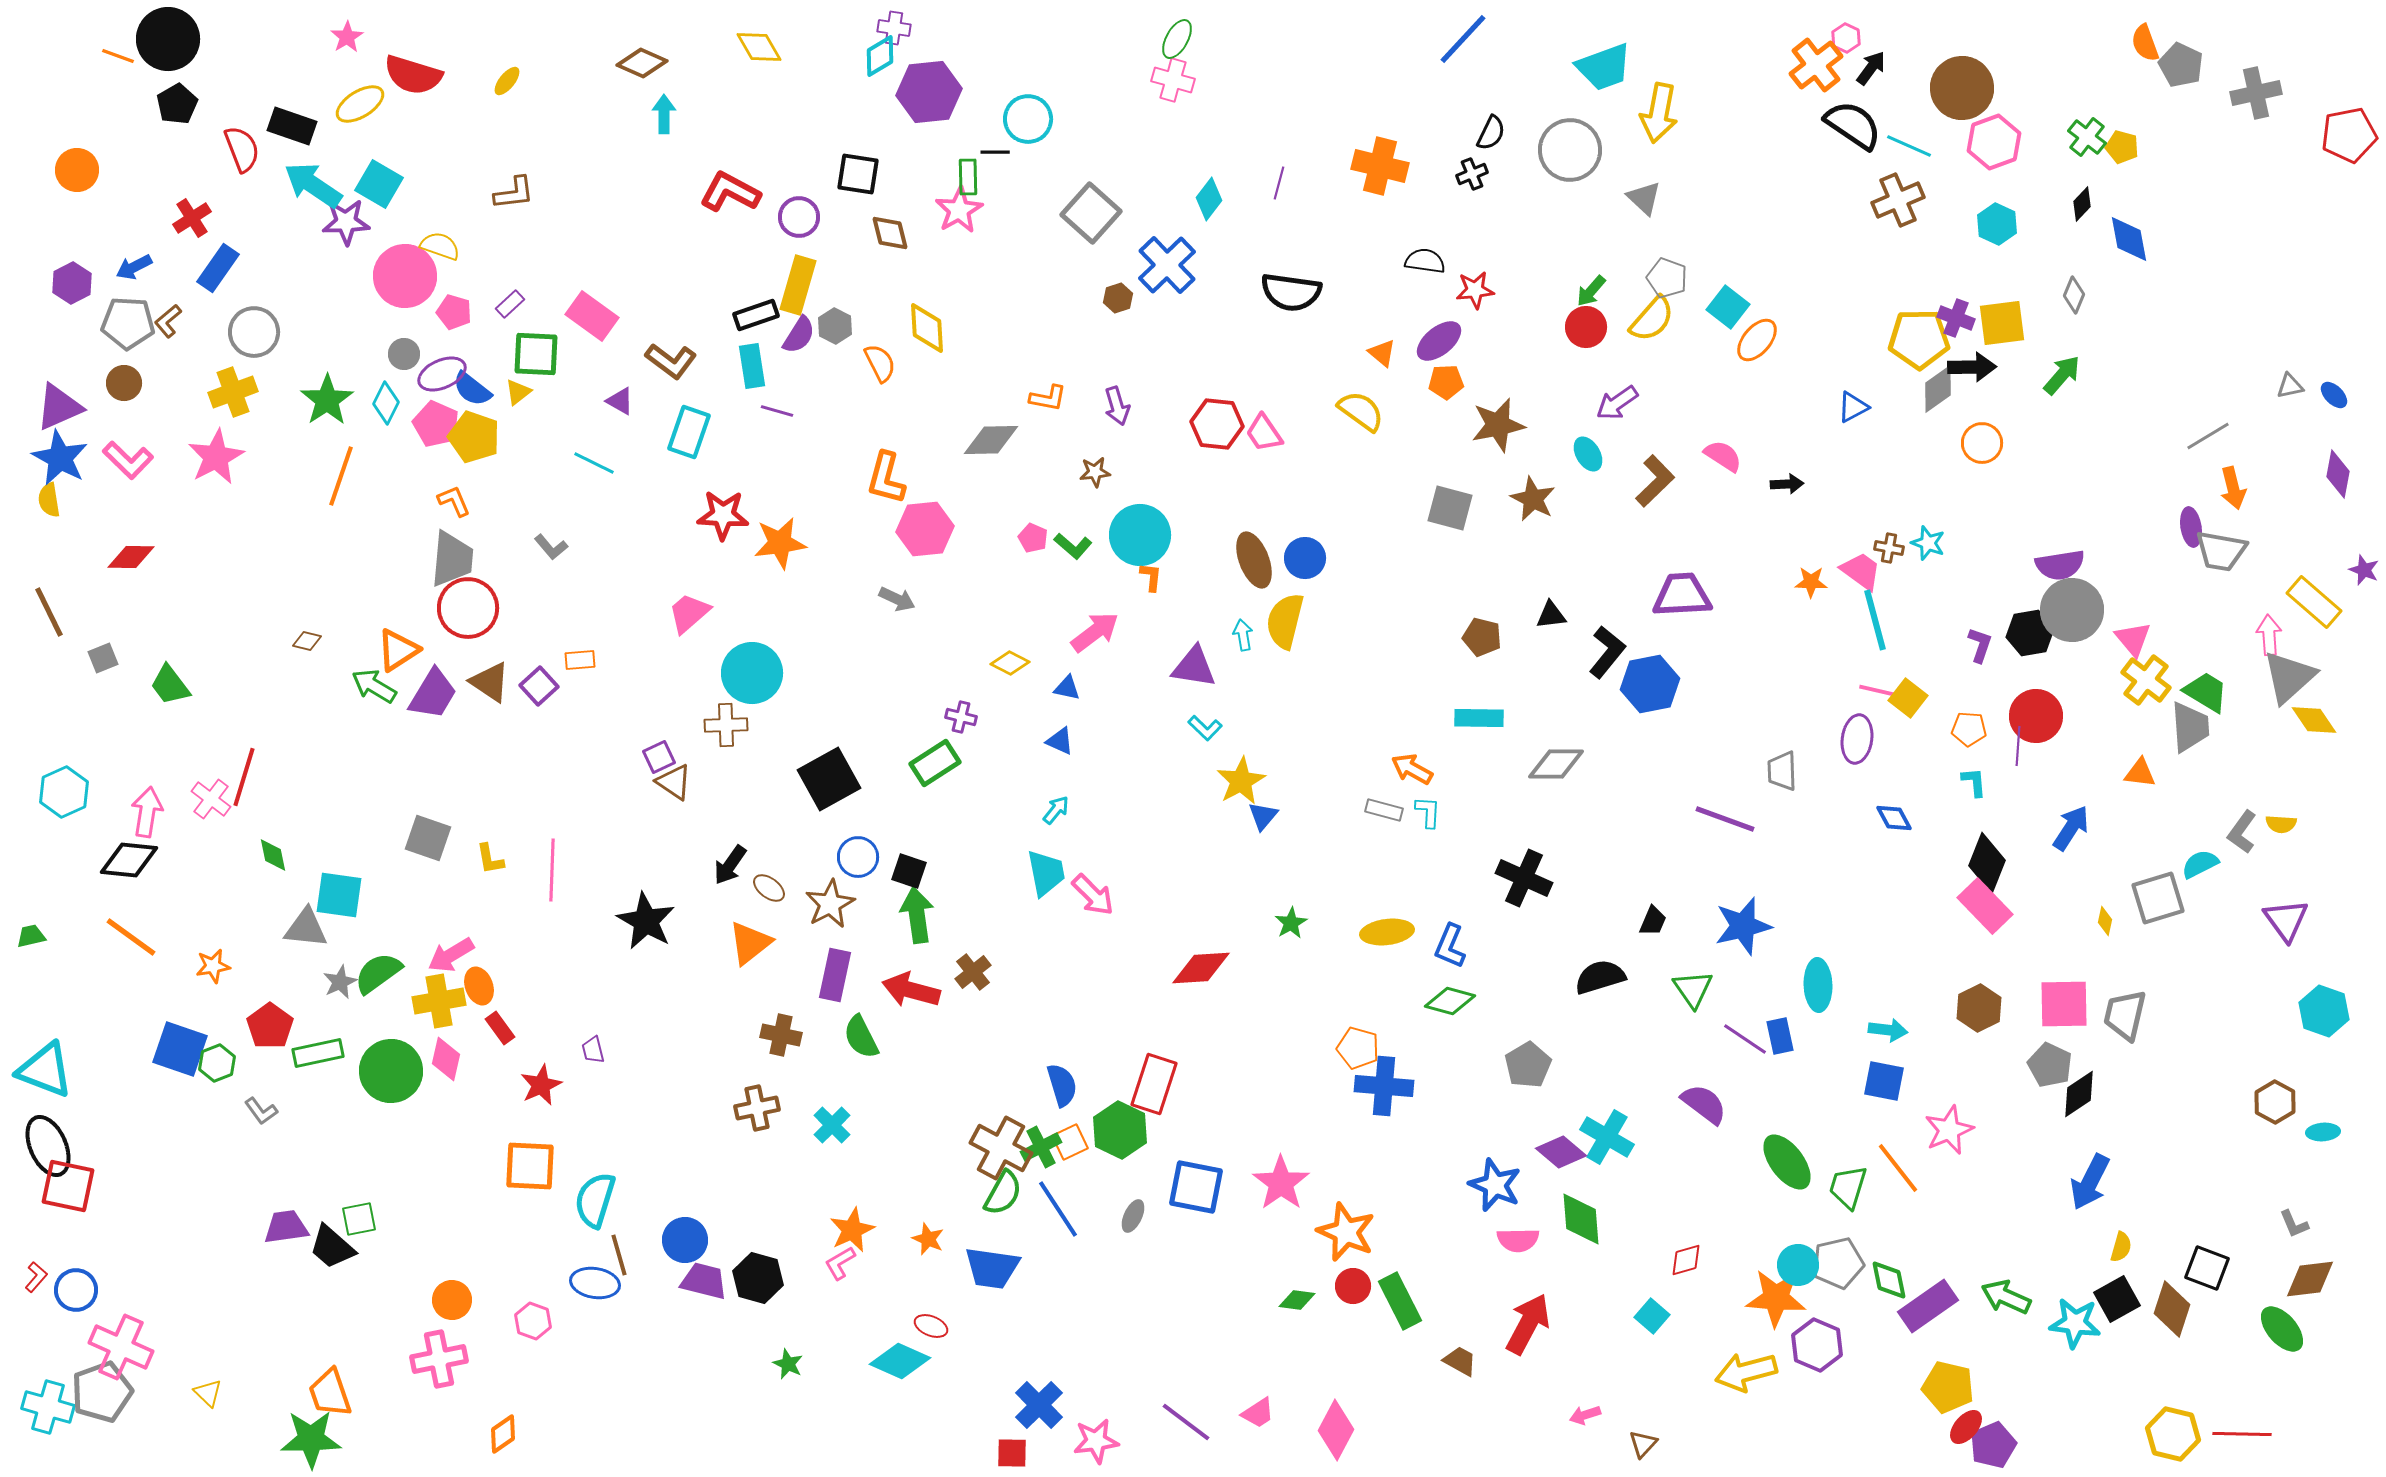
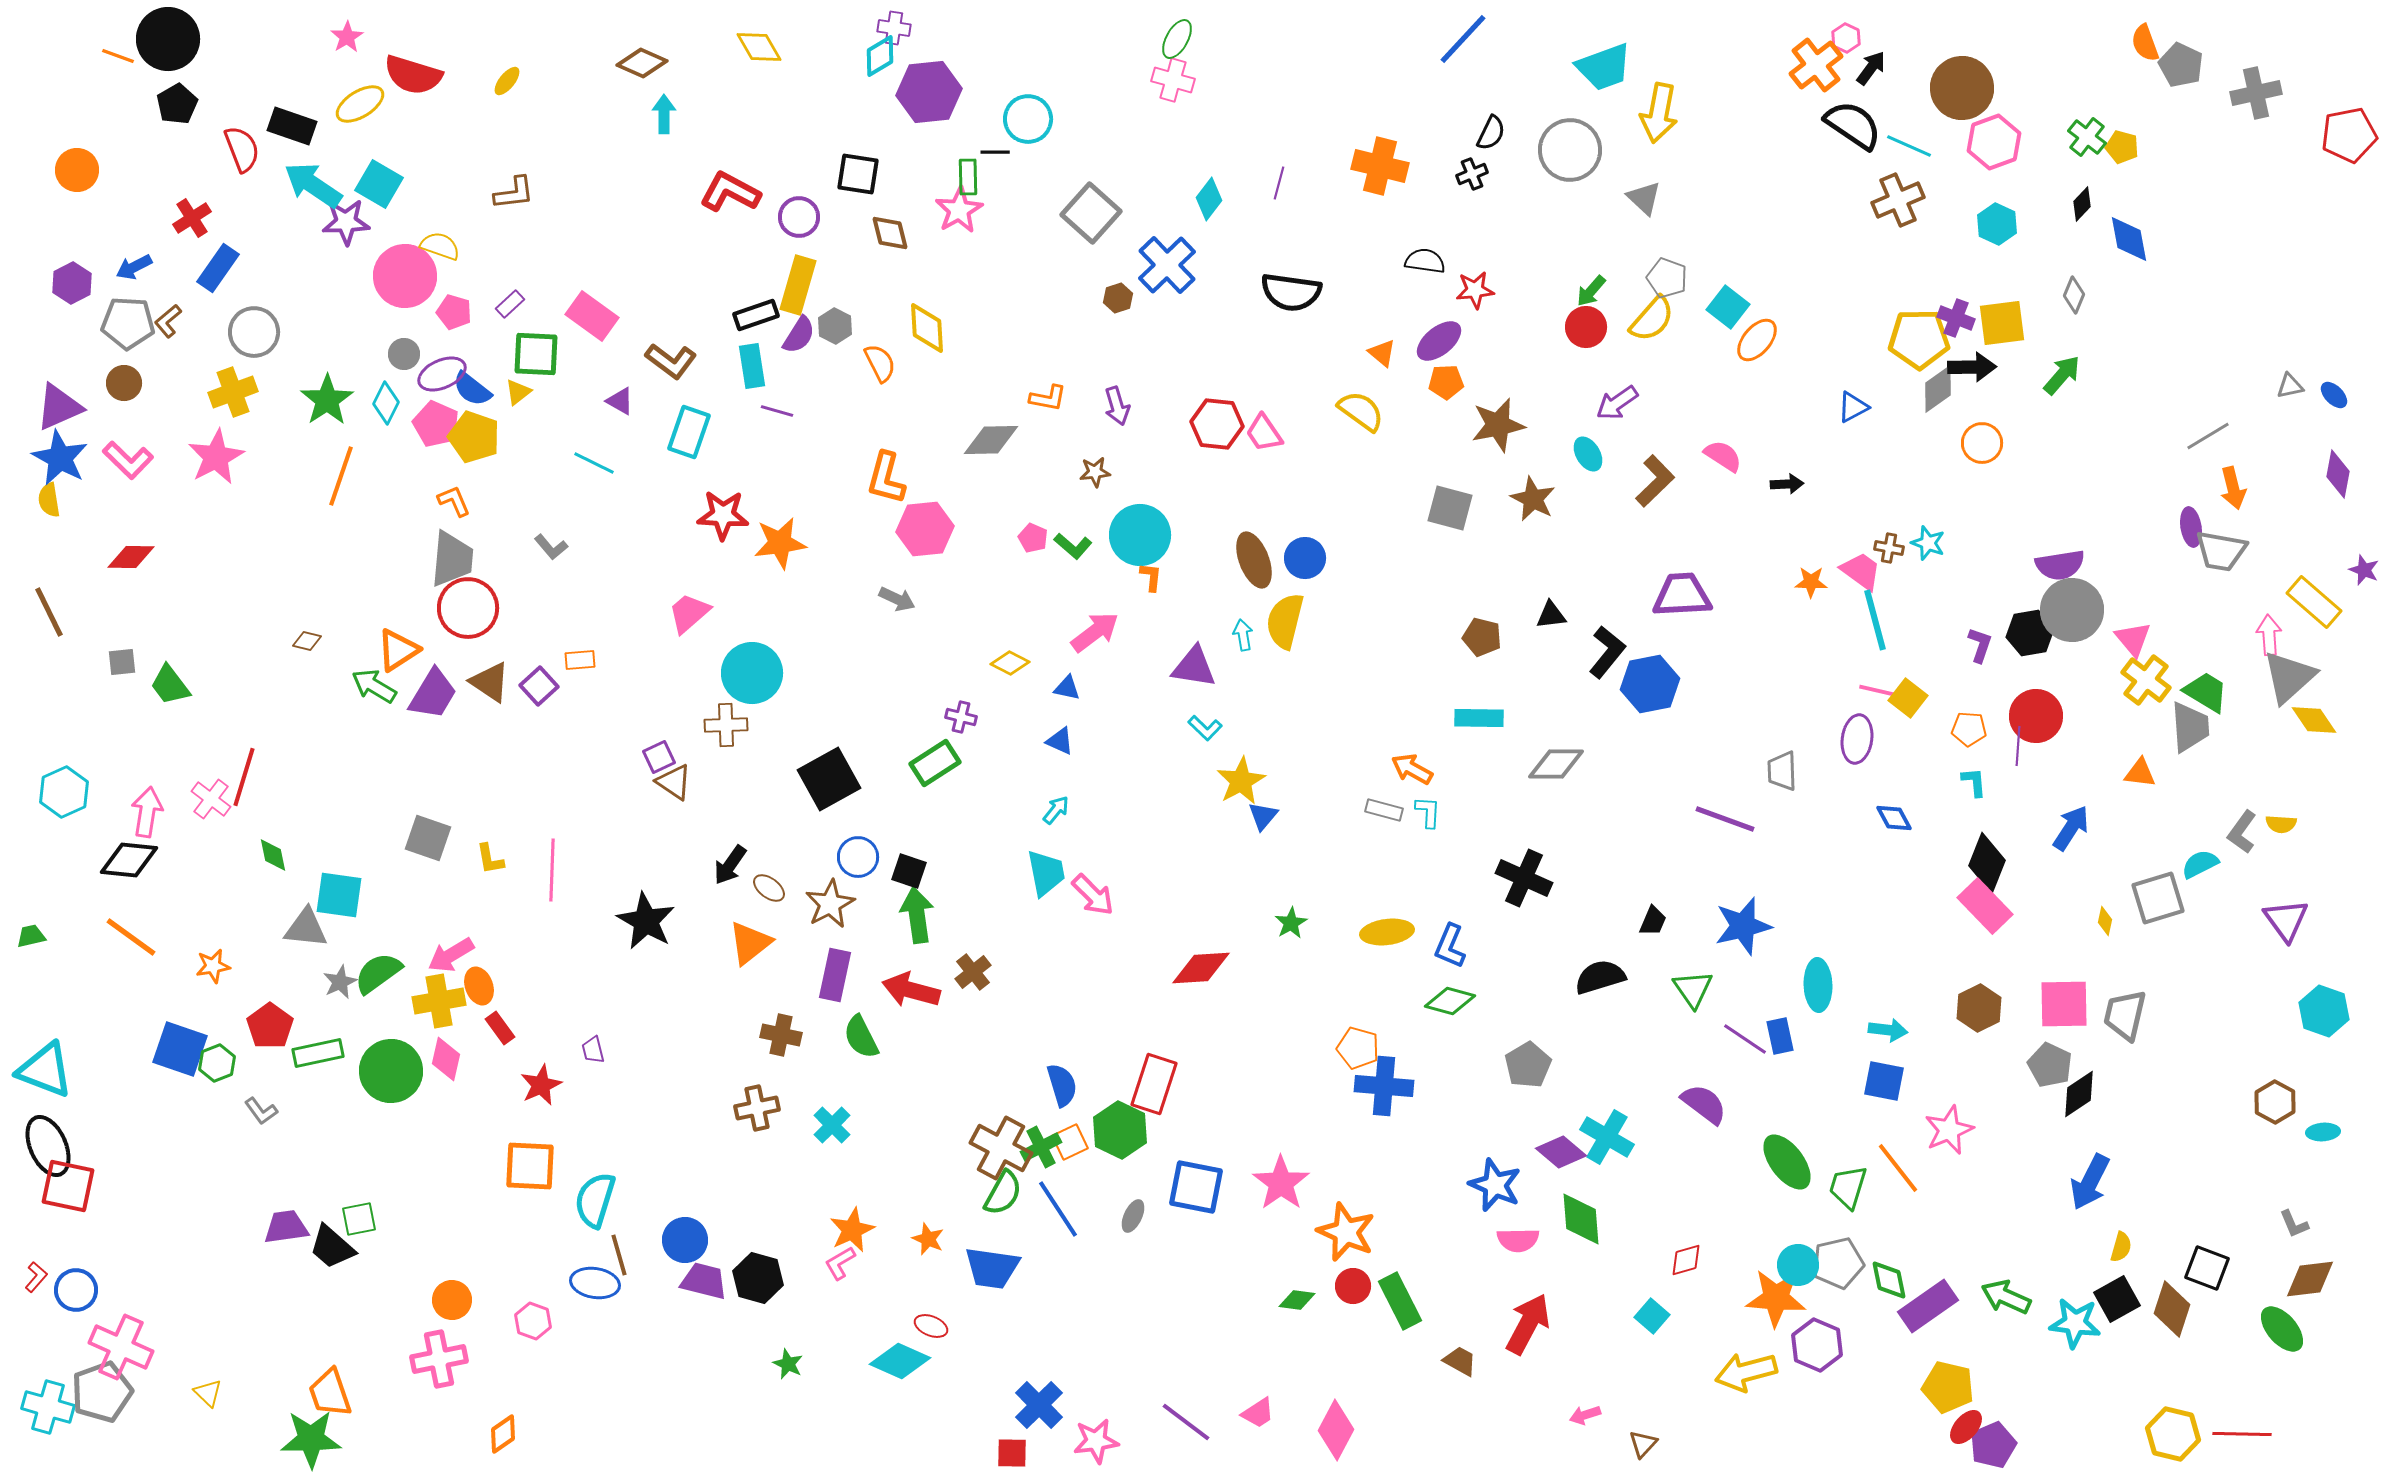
gray square at (103, 658): moved 19 px right, 4 px down; rotated 16 degrees clockwise
